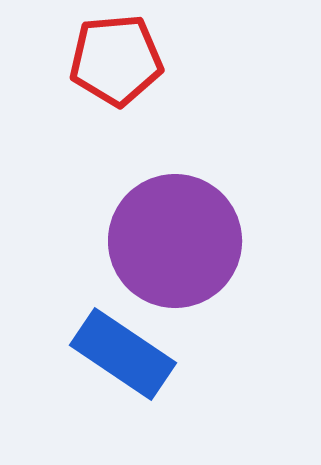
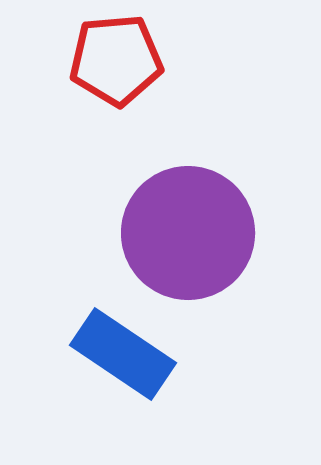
purple circle: moved 13 px right, 8 px up
